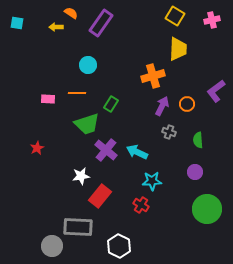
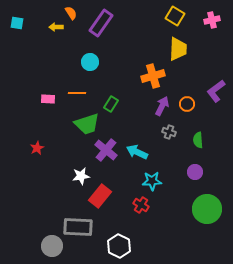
orange semicircle: rotated 24 degrees clockwise
cyan circle: moved 2 px right, 3 px up
